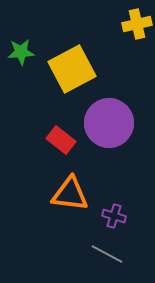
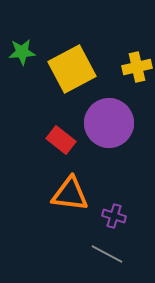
yellow cross: moved 43 px down
green star: moved 1 px right
